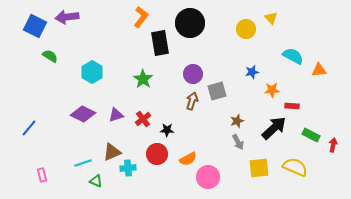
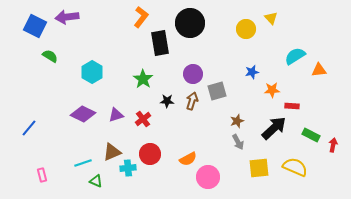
cyan semicircle: moved 2 px right; rotated 60 degrees counterclockwise
black star: moved 29 px up
red circle: moved 7 px left
